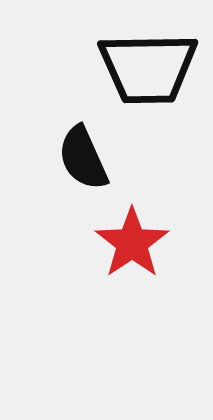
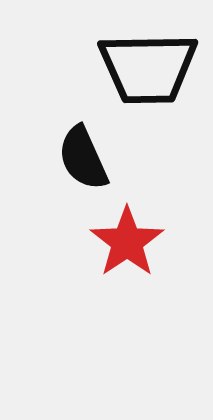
red star: moved 5 px left, 1 px up
